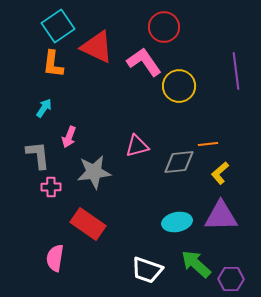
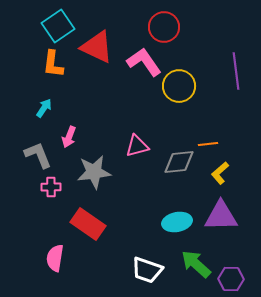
gray L-shape: rotated 16 degrees counterclockwise
